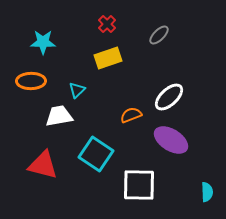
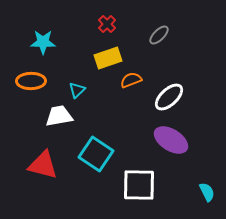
orange semicircle: moved 35 px up
cyan semicircle: rotated 24 degrees counterclockwise
